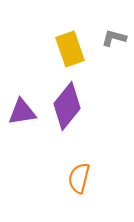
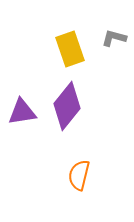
orange semicircle: moved 3 px up
